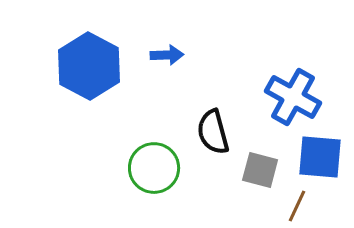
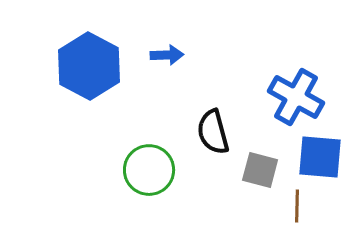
blue cross: moved 3 px right
green circle: moved 5 px left, 2 px down
brown line: rotated 24 degrees counterclockwise
